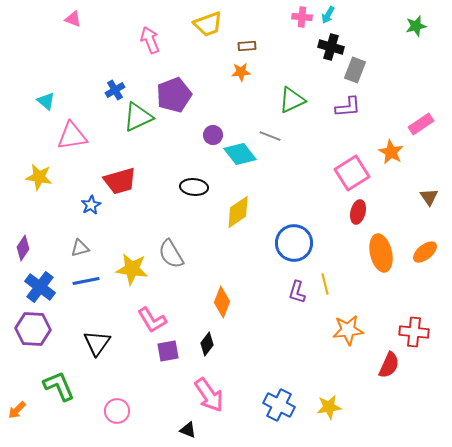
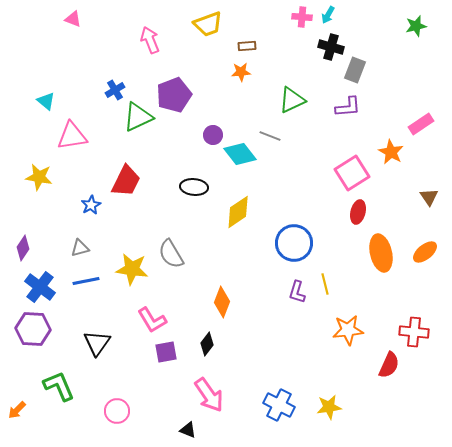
red trapezoid at (120, 181): moved 6 px right; rotated 48 degrees counterclockwise
purple square at (168, 351): moved 2 px left, 1 px down
